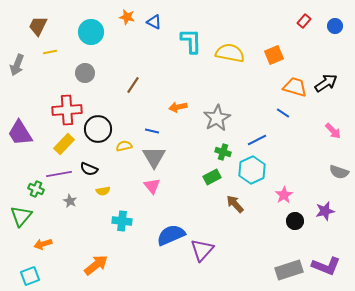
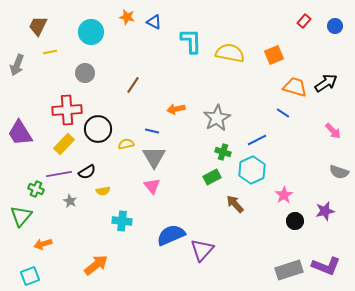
orange arrow at (178, 107): moved 2 px left, 2 px down
yellow semicircle at (124, 146): moved 2 px right, 2 px up
black semicircle at (89, 169): moved 2 px left, 3 px down; rotated 54 degrees counterclockwise
